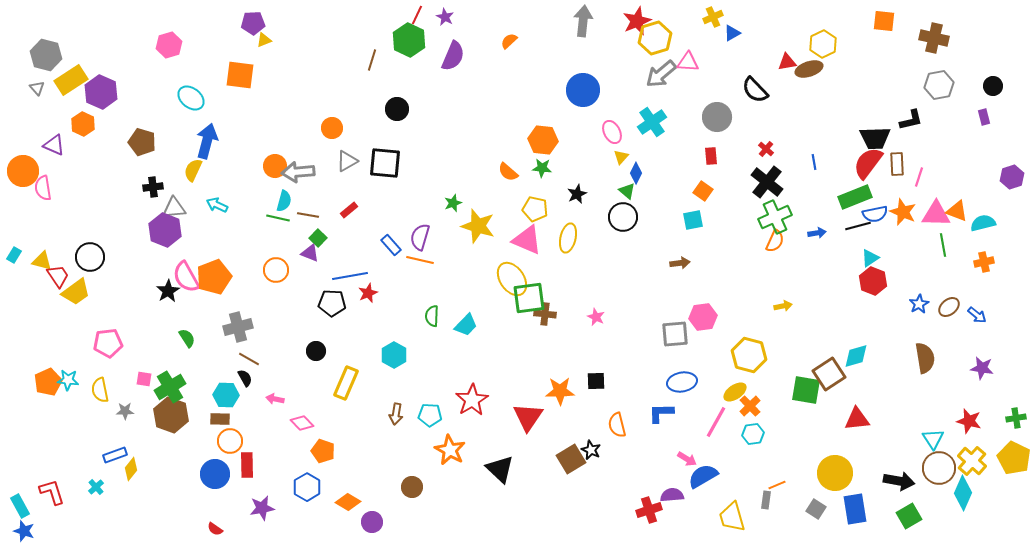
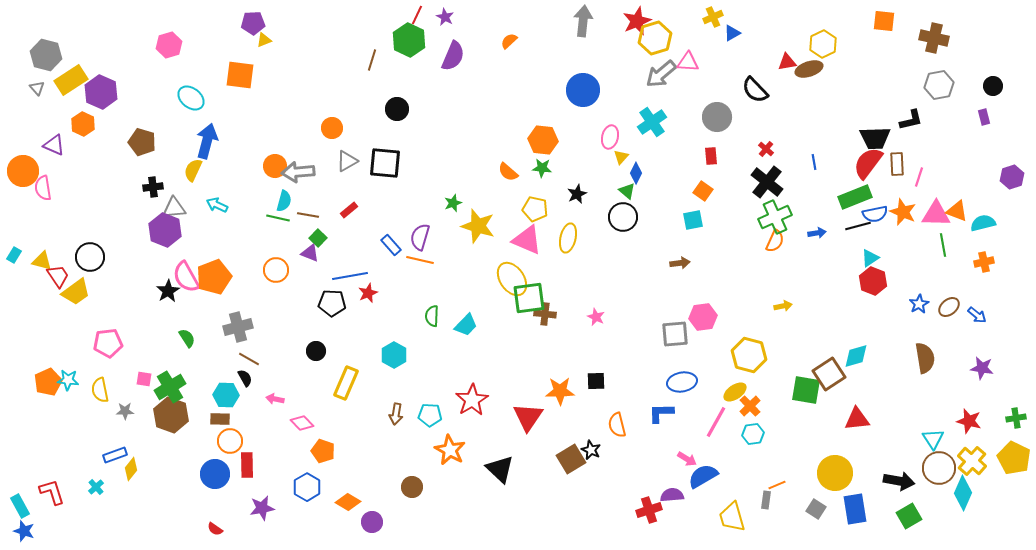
pink ellipse at (612, 132): moved 2 px left, 5 px down; rotated 40 degrees clockwise
